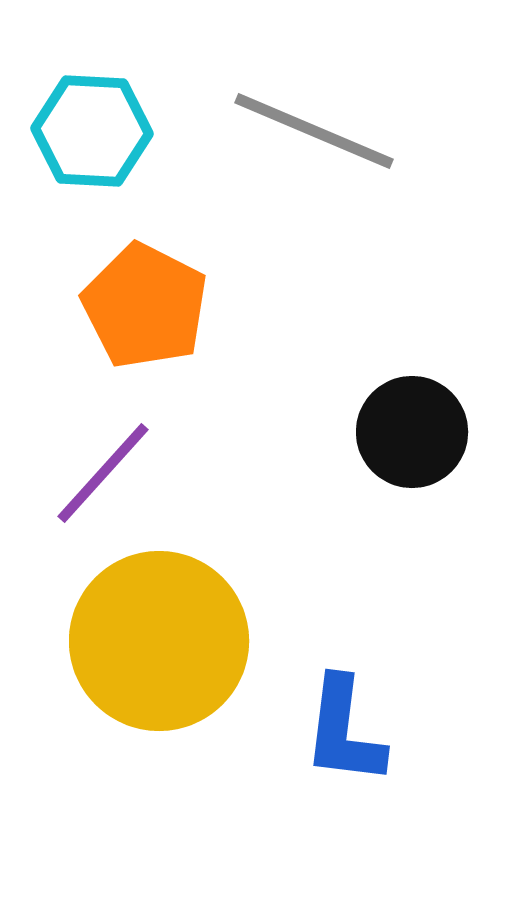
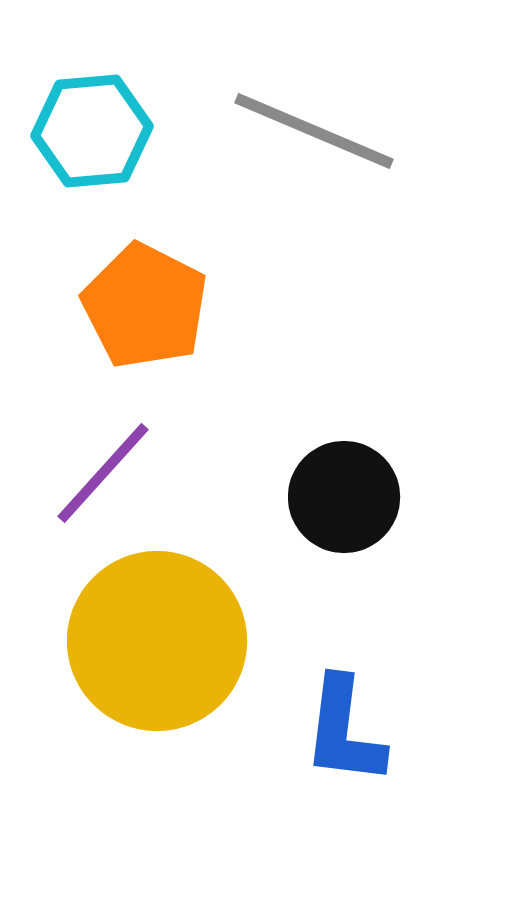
cyan hexagon: rotated 8 degrees counterclockwise
black circle: moved 68 px left, 65 px down
yellow circle: moved 2 px left
